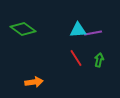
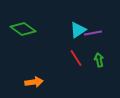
cyan triangle: rotated 30 degrees counterclockwise
green arrow: rotated 24 degrees counterclockwise
